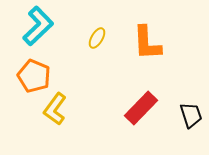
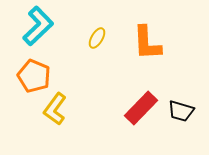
black trapezoid: moved 10 px left, 4 px up; rotated 124 degrees clockwise
